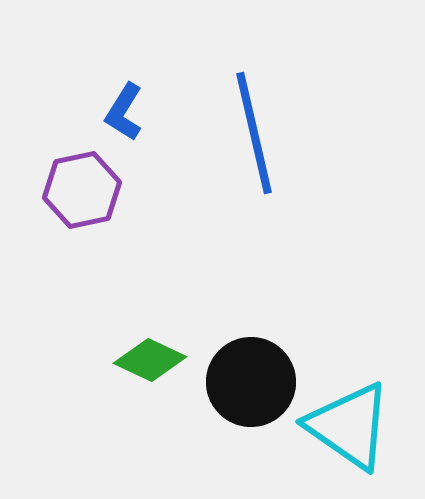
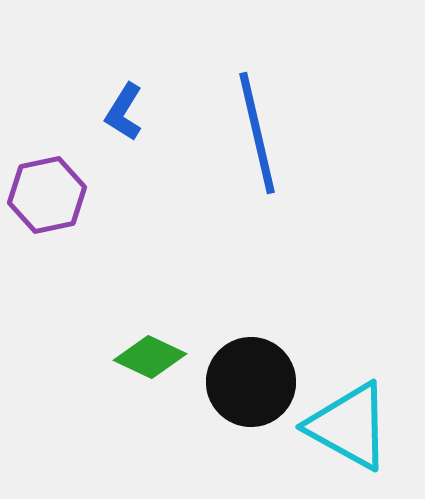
blue line: moved 3 px right
purple hexagon: moved 35 px left, 5 px down
green diamond: moved 3 px up
cyan triangle: rotated 6 degrees counterclockwise
